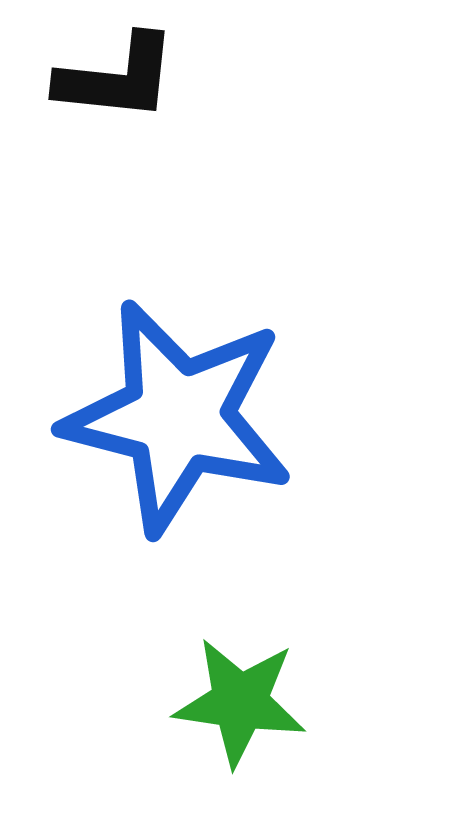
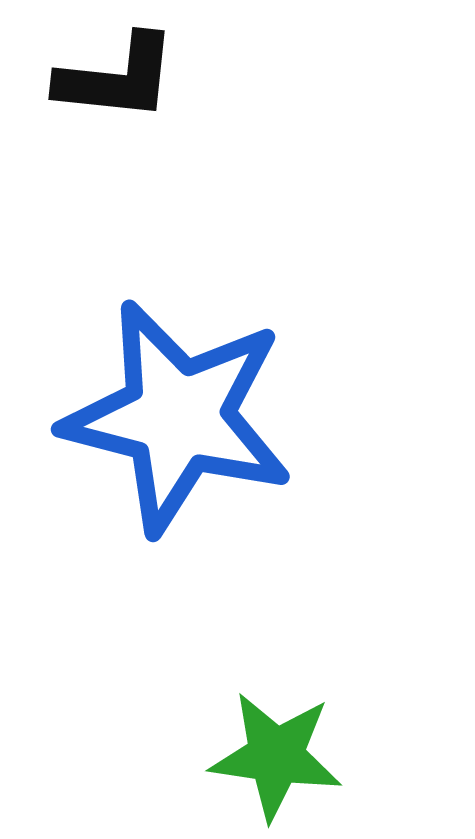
green star: moved 36 px right, 54 px down
